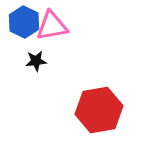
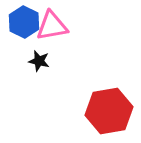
black star: moved 3 px right; rotated 20 degrees clockwise
red hexagon: moved 10 px right, 1 px down
